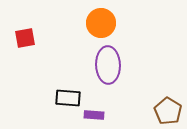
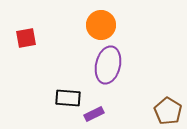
orange circle: moved 2 px down
red square: moved 1 px right
purple ellipse: rotated 15 degrees clockwise
purple rectangle: moved 1 px up; rotated 30 degrees counterclockwise
